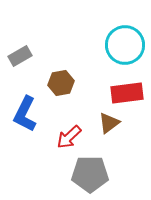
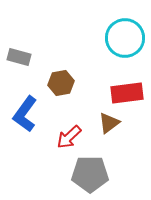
cyan circle: moved 7 px up
gray rectangle: moved 1 px left, 1 px down; rotated 45 degrees clockwise
blue L-shape: rotated 9 degrees clockwise
